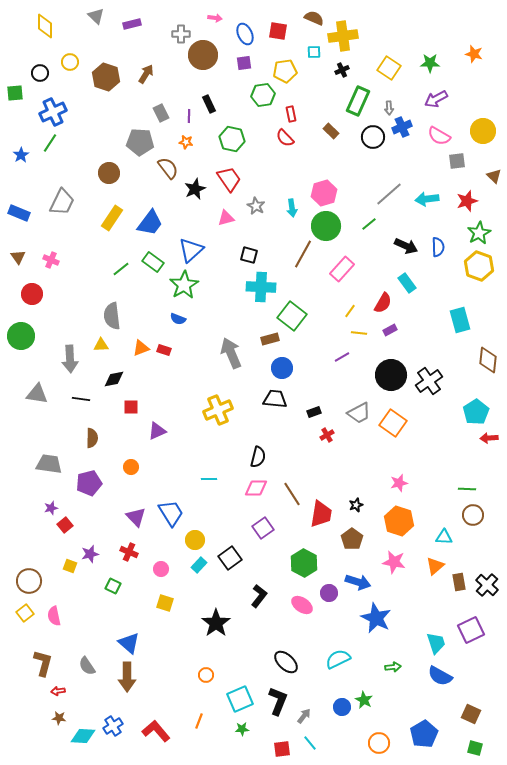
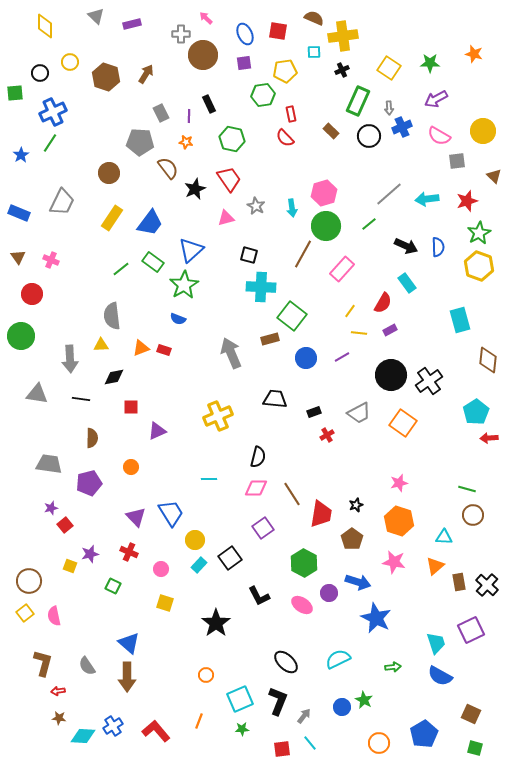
pink arrow at (215, 18): moved 9 px left; rotated 144 degrees counterclockwise
black circle at (373, 137): moved 4 px left, 1 px up
blue circle at (282, 368): moved 24 px right, 10 px up
black diamond at (114, 379): moved 2 px up
yellow cross at (218, 410): moved 6 px down
orange square at (393, 423): moved 10 px right
green line at (467, 489): rotated 12 degrees clockwise
black L-shape at (259, 596): rotated 115 degrees clockwise
